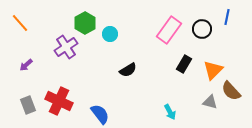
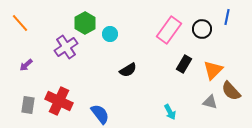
gray rectangle: rotated 30 degrees clockwise
